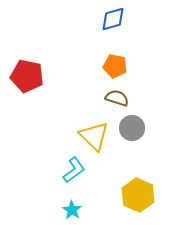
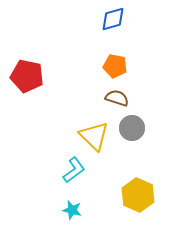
cyan star: rotated 18 degrees counterclockwise
